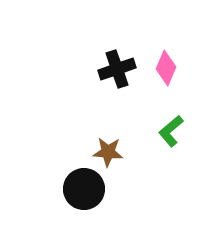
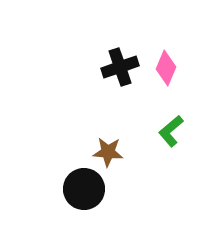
black cross: moved 3 px right, 2 px up
